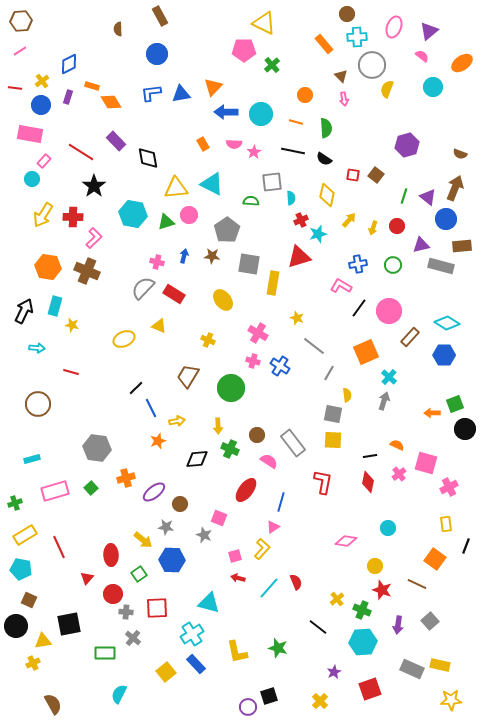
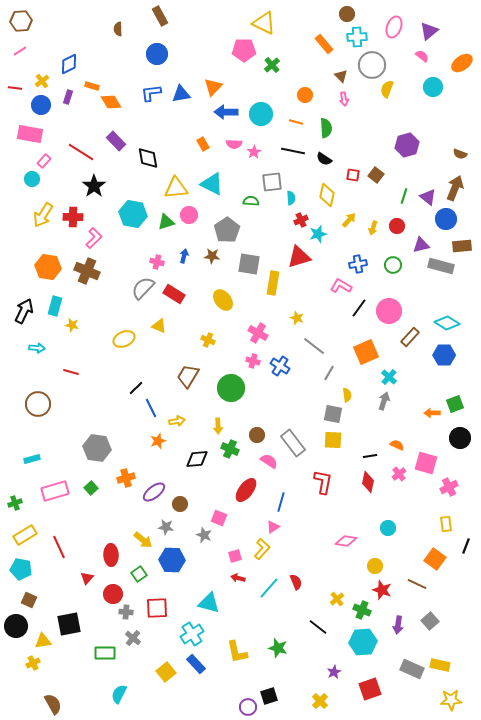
black circle at (465, 429): moved 5 px left, 9 px down
